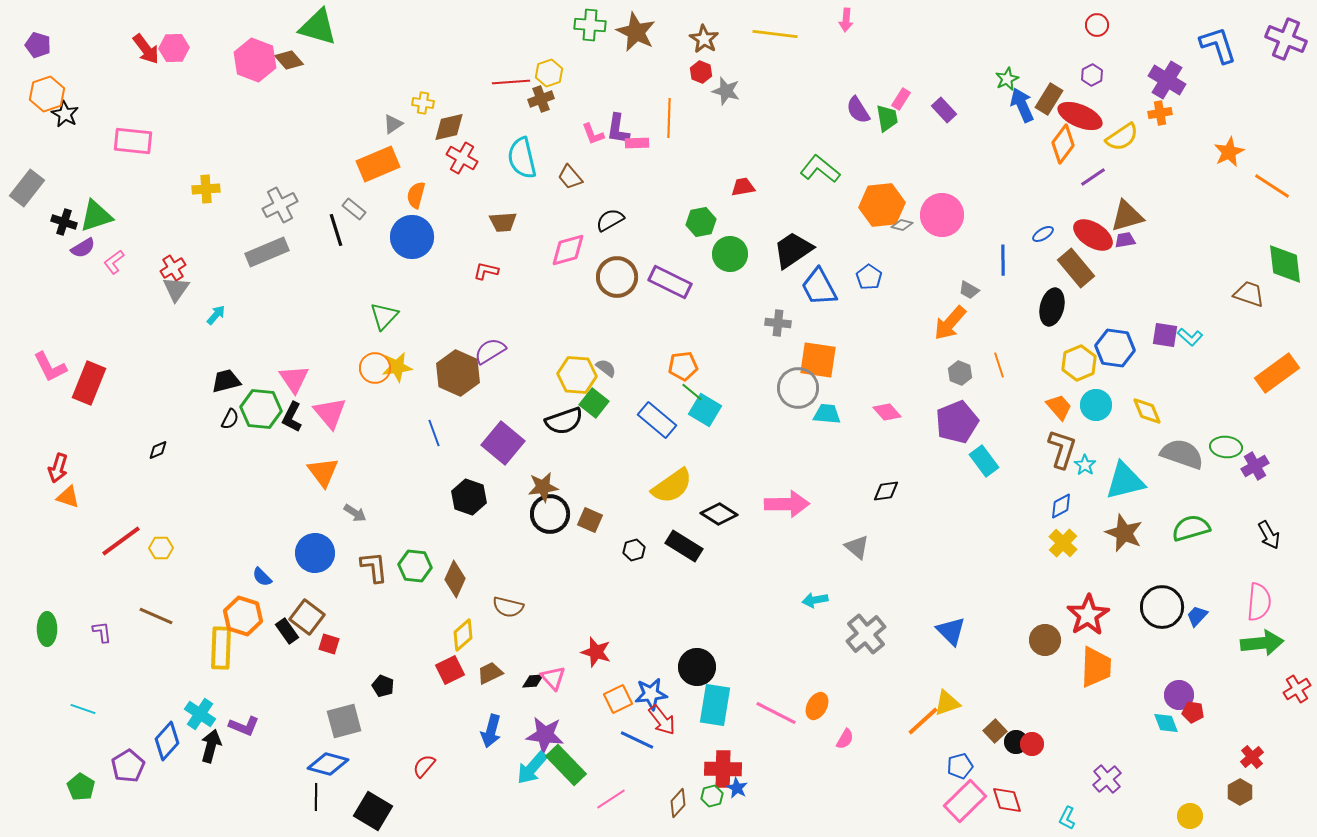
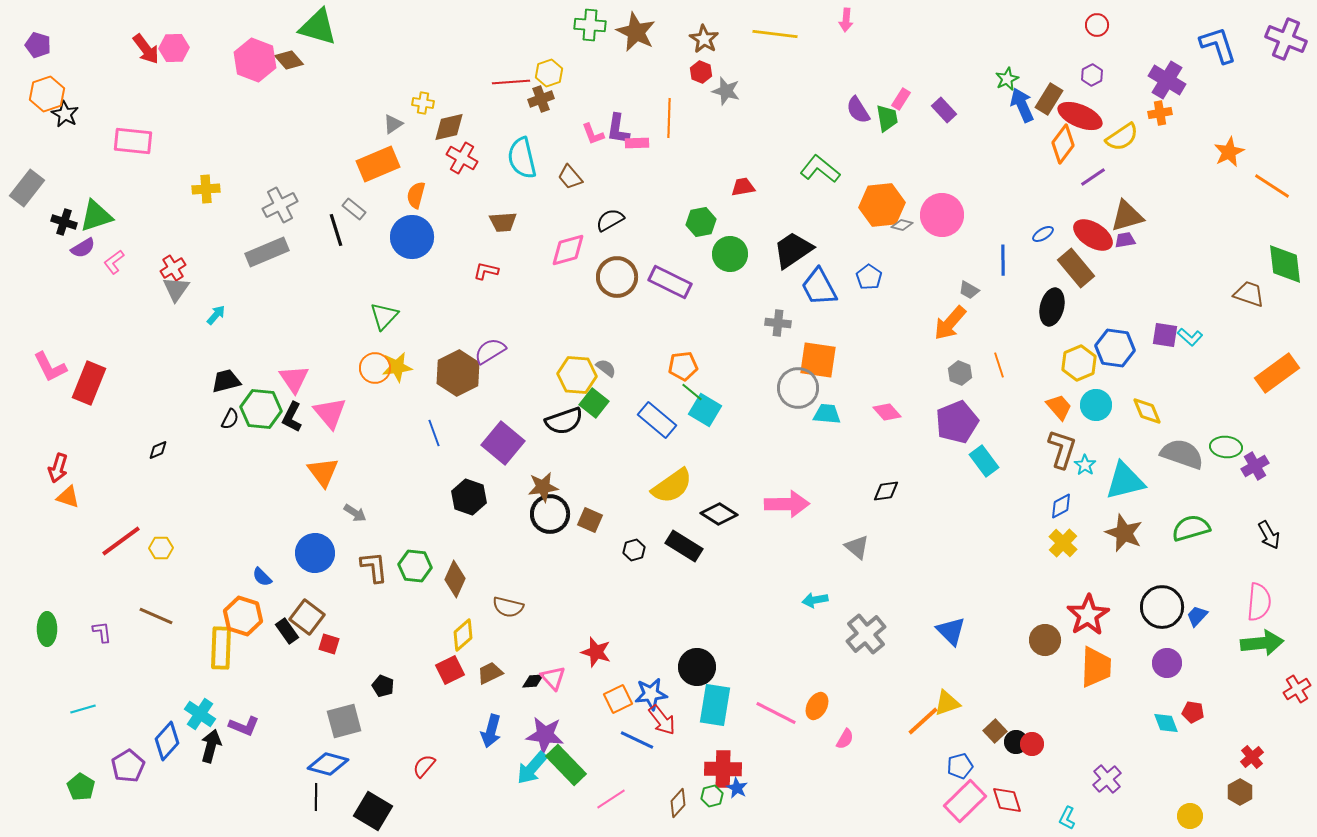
brown hexagon at (458, 373): rotated 9 degrees clockwise
purple circle at (1179, 695): moved 12 px left, 32 px up
cyan line at (83, 709): rotated 35 degrees counterclockwise
